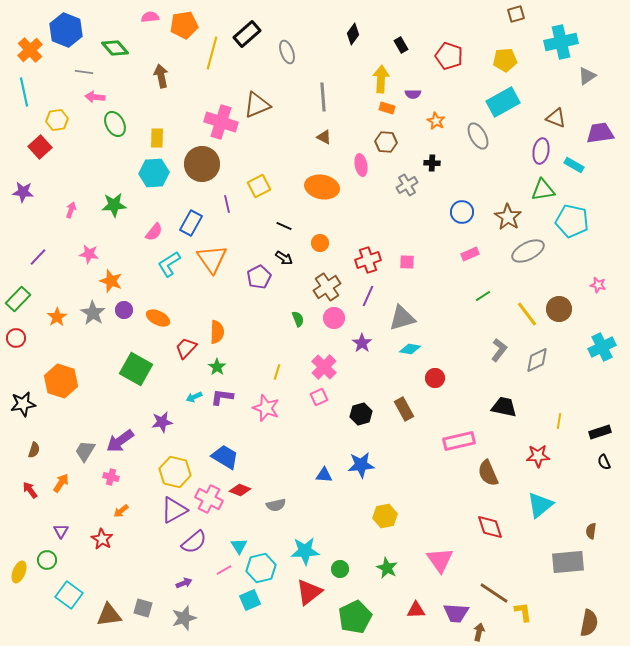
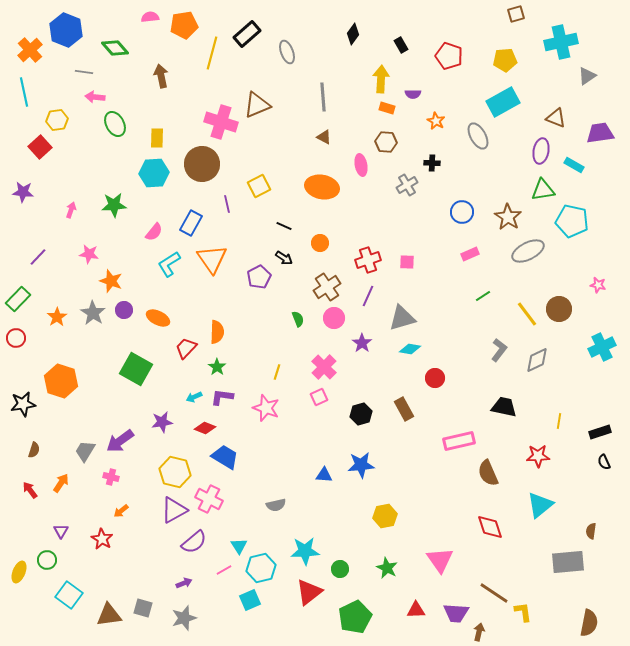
red diamond at (240, 490): moved 35 px left, 62 px up
